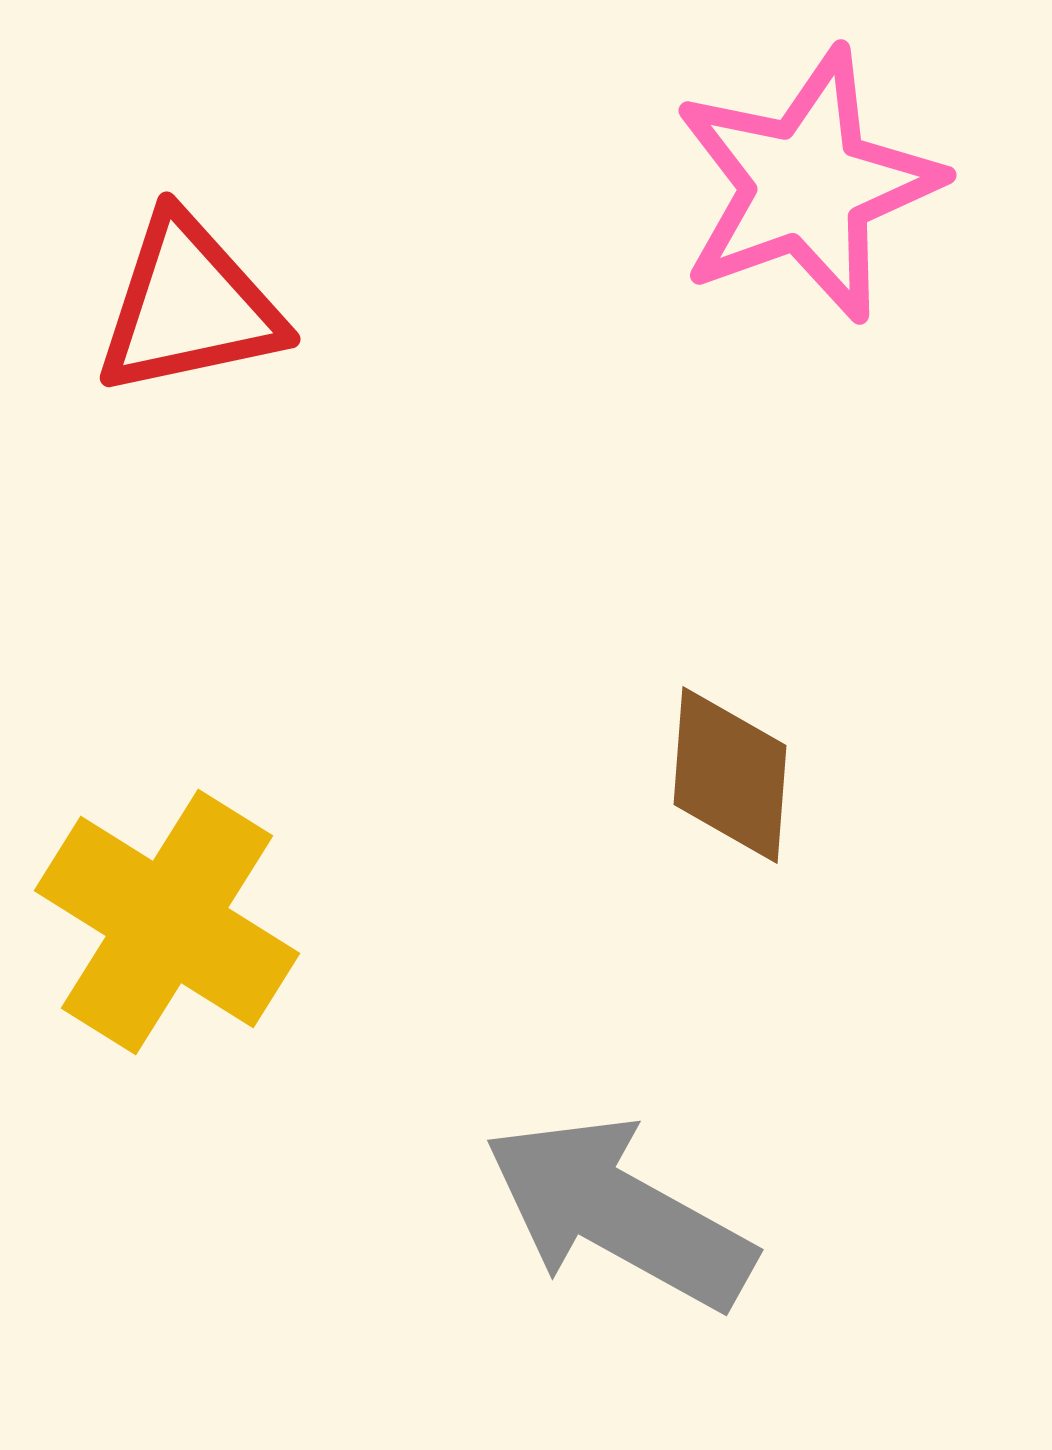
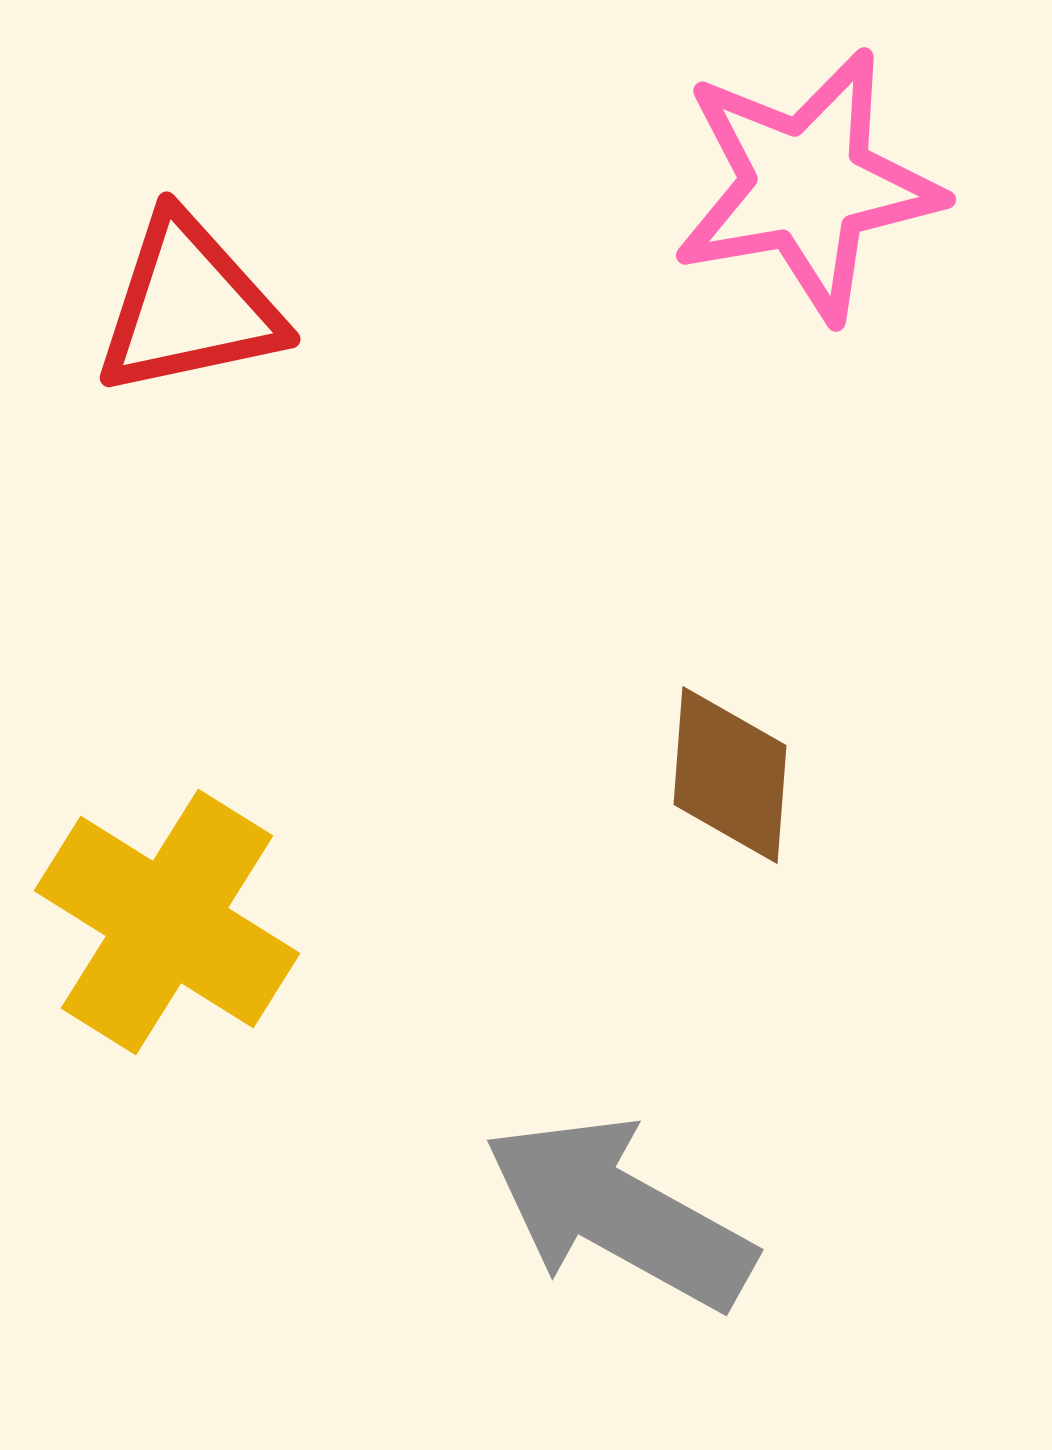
pink star: rotated 10 degrees clockwise
